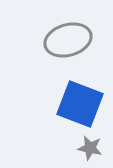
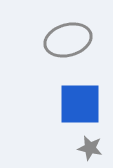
blue square: rotated 21 degrees counterclockwise
